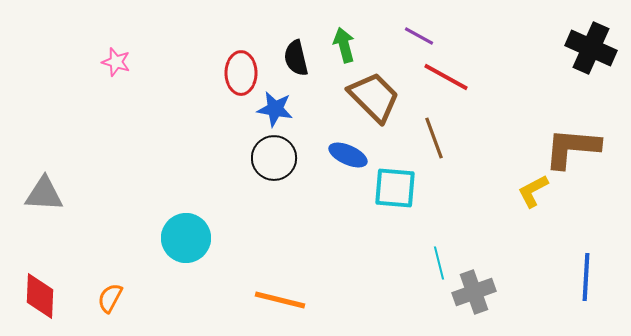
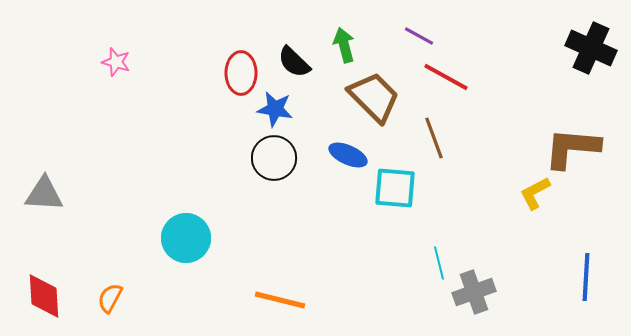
black semicircle: moved 2 px left, 4 px down; rotated 33 degrees counterclockwise
yellow L-shape: moved 2 px right, 2 px down
red diamond: moved 4 px right; rotated 6 degrees counterclockwise
